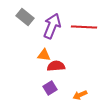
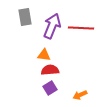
gray rectangle: rotated 42 degrees clockwise
red line: moved 3 px left, 1 px down
red semicircle: moved 6 px left, 4 px down
